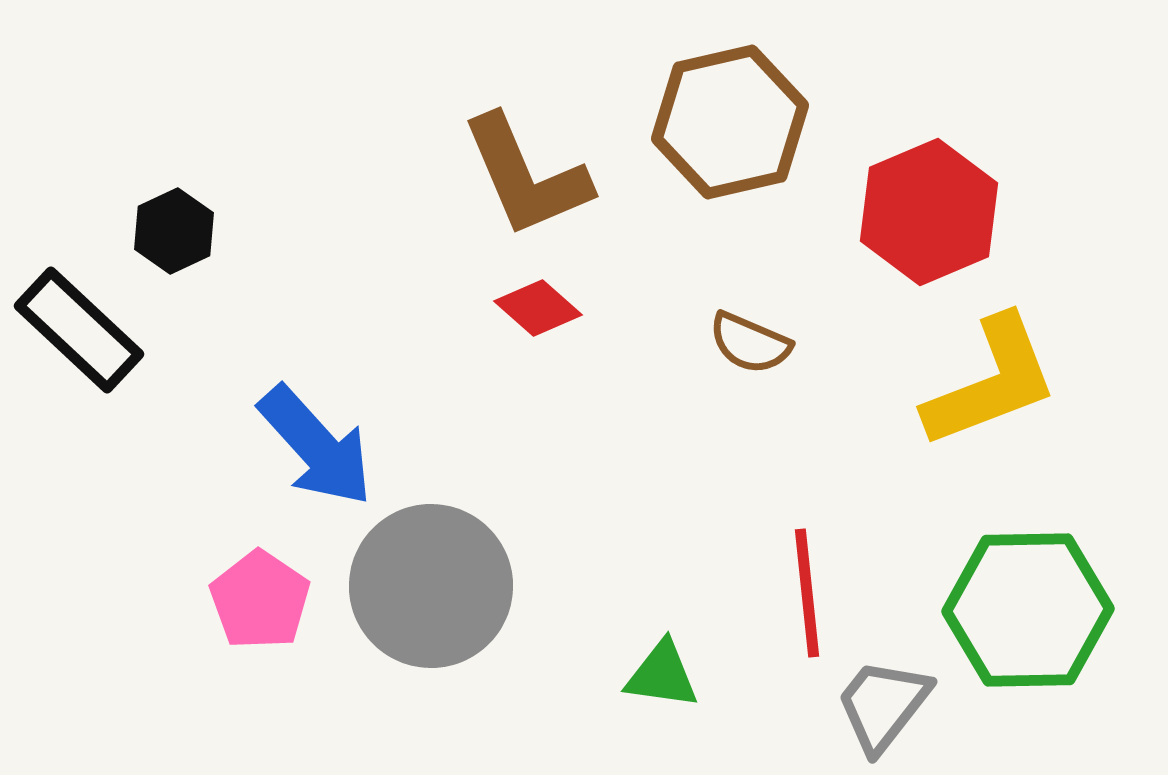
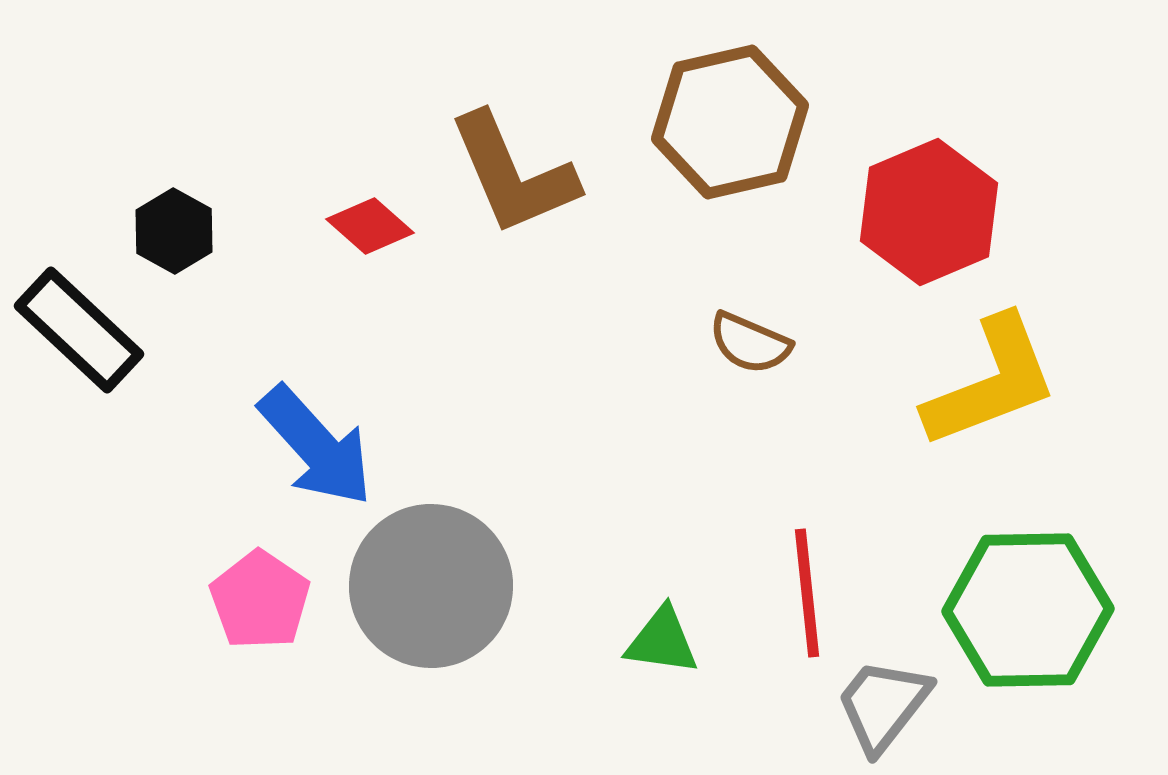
brown L-shape: moved 13 px left, 2 px up
black hexagon: rotated 6 degrees counterclockwise
red diamond: moved 168 px left, 82 px up
green triangle: moved 34 px up
